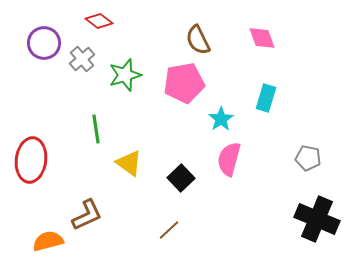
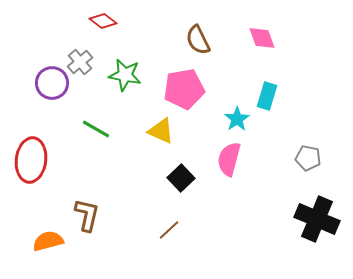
red diamond: moved 4 px right
purple circle: moved 8 px right, 40 px down
gray cross: moved 2 px left, 3 px down
green star: rotated 28 degrees clockwise
pink pentagon: moved 6 px down
cyan rectangle: moved 1 px right, 2 px up
cyan star: moved 16 px right
green line: rotated 52 degrees counterclockwise
yellow triangle: moved 32 px right, 32 px up; rotated 12 degrees counterclockwise
brown L-shape: rotated 52 degrees counterclockwise
